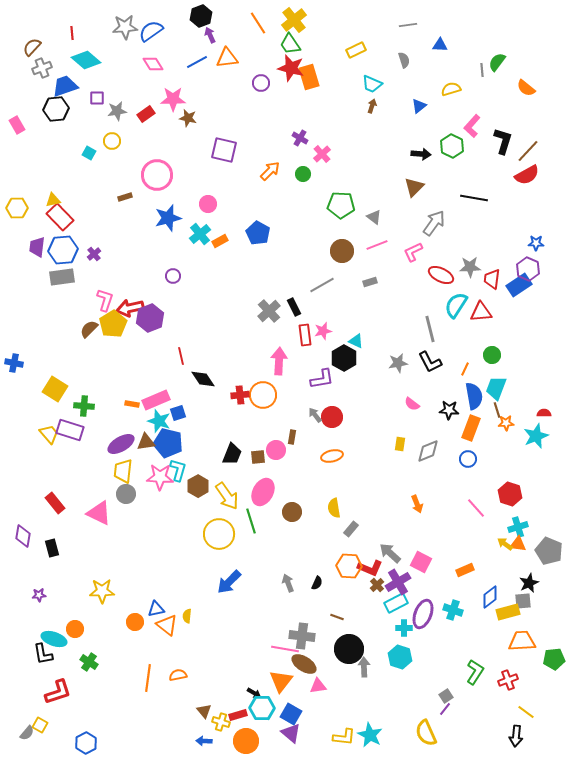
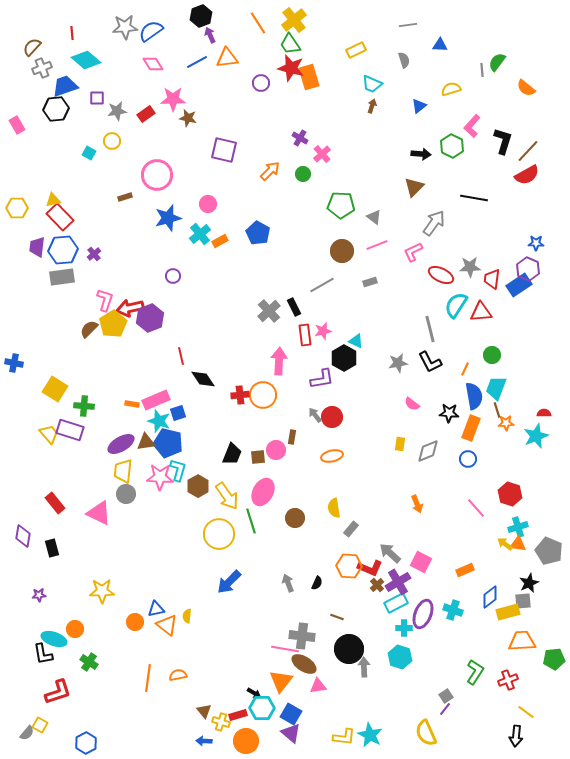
black star at (449, 410): moved 3 px down
brown circle at (292, 512): moved 3 px right, 6 px down
